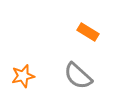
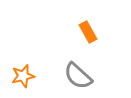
orange rectangle: rotated 30 degrees clockwise
